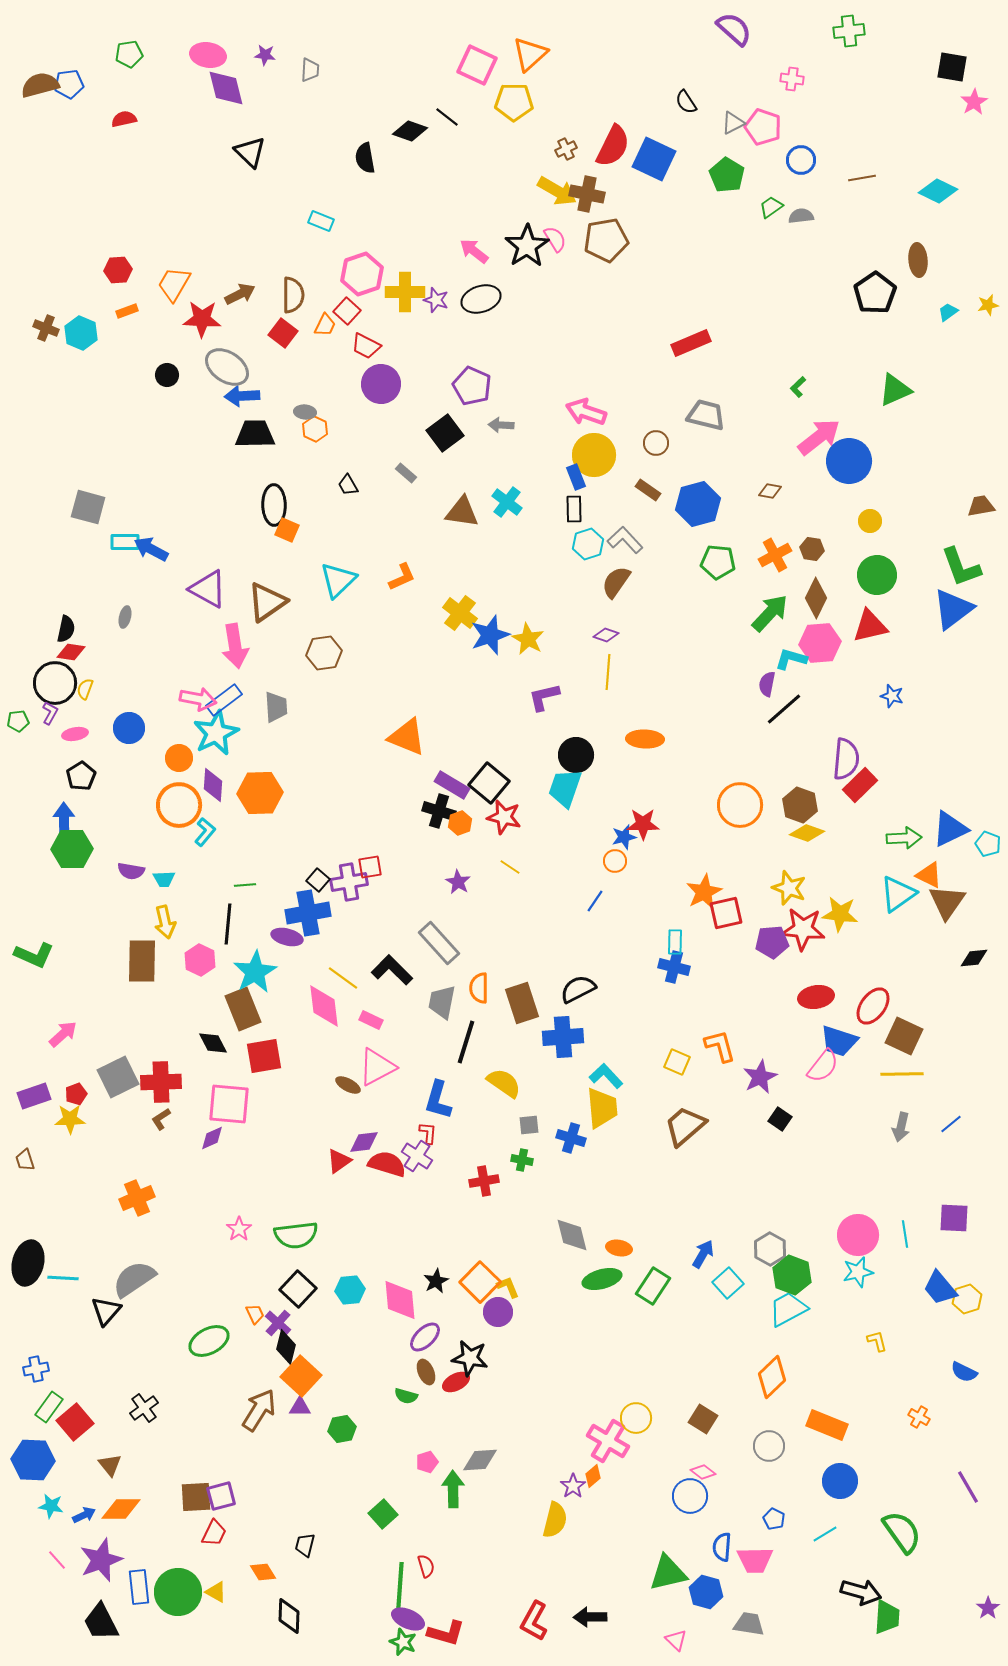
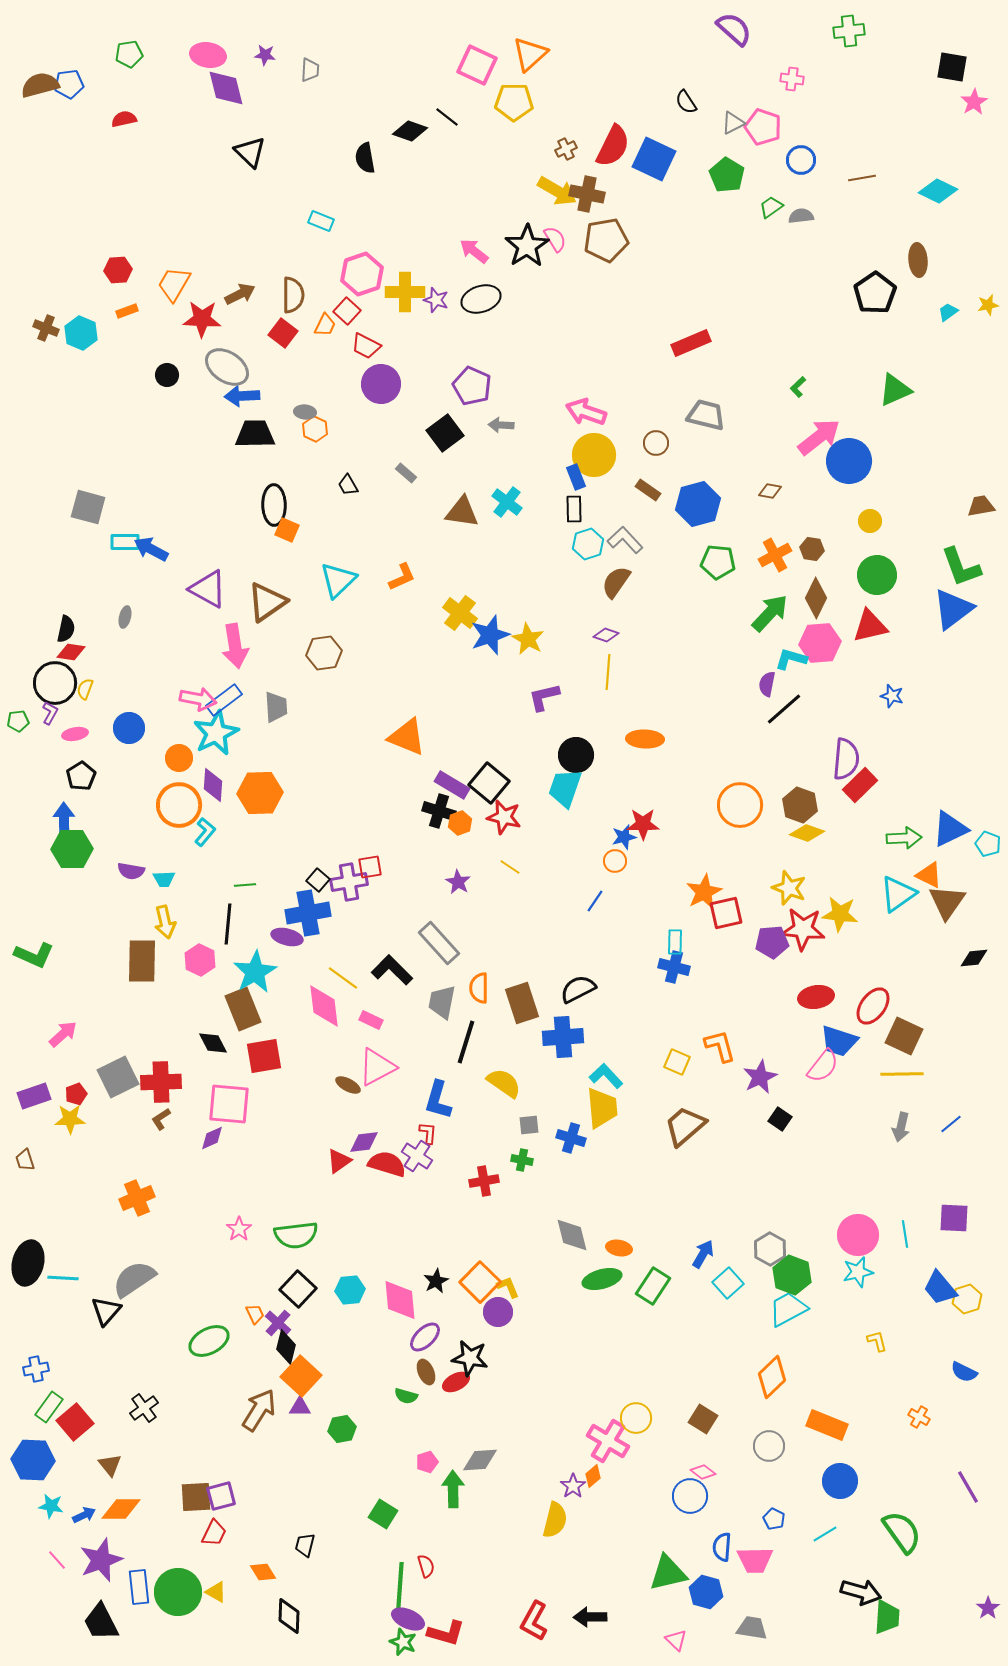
green square at (383, 1514): rotated 16 degrees counterclockwise
gray trapezoid at (749, 1624): moved 3 px right, 4 px down
